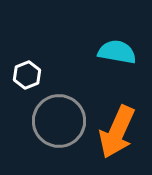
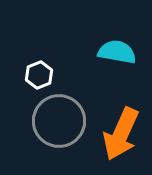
white hexagon: moved 12 px right
orange arrow: moved 4 px right, 2 px down
